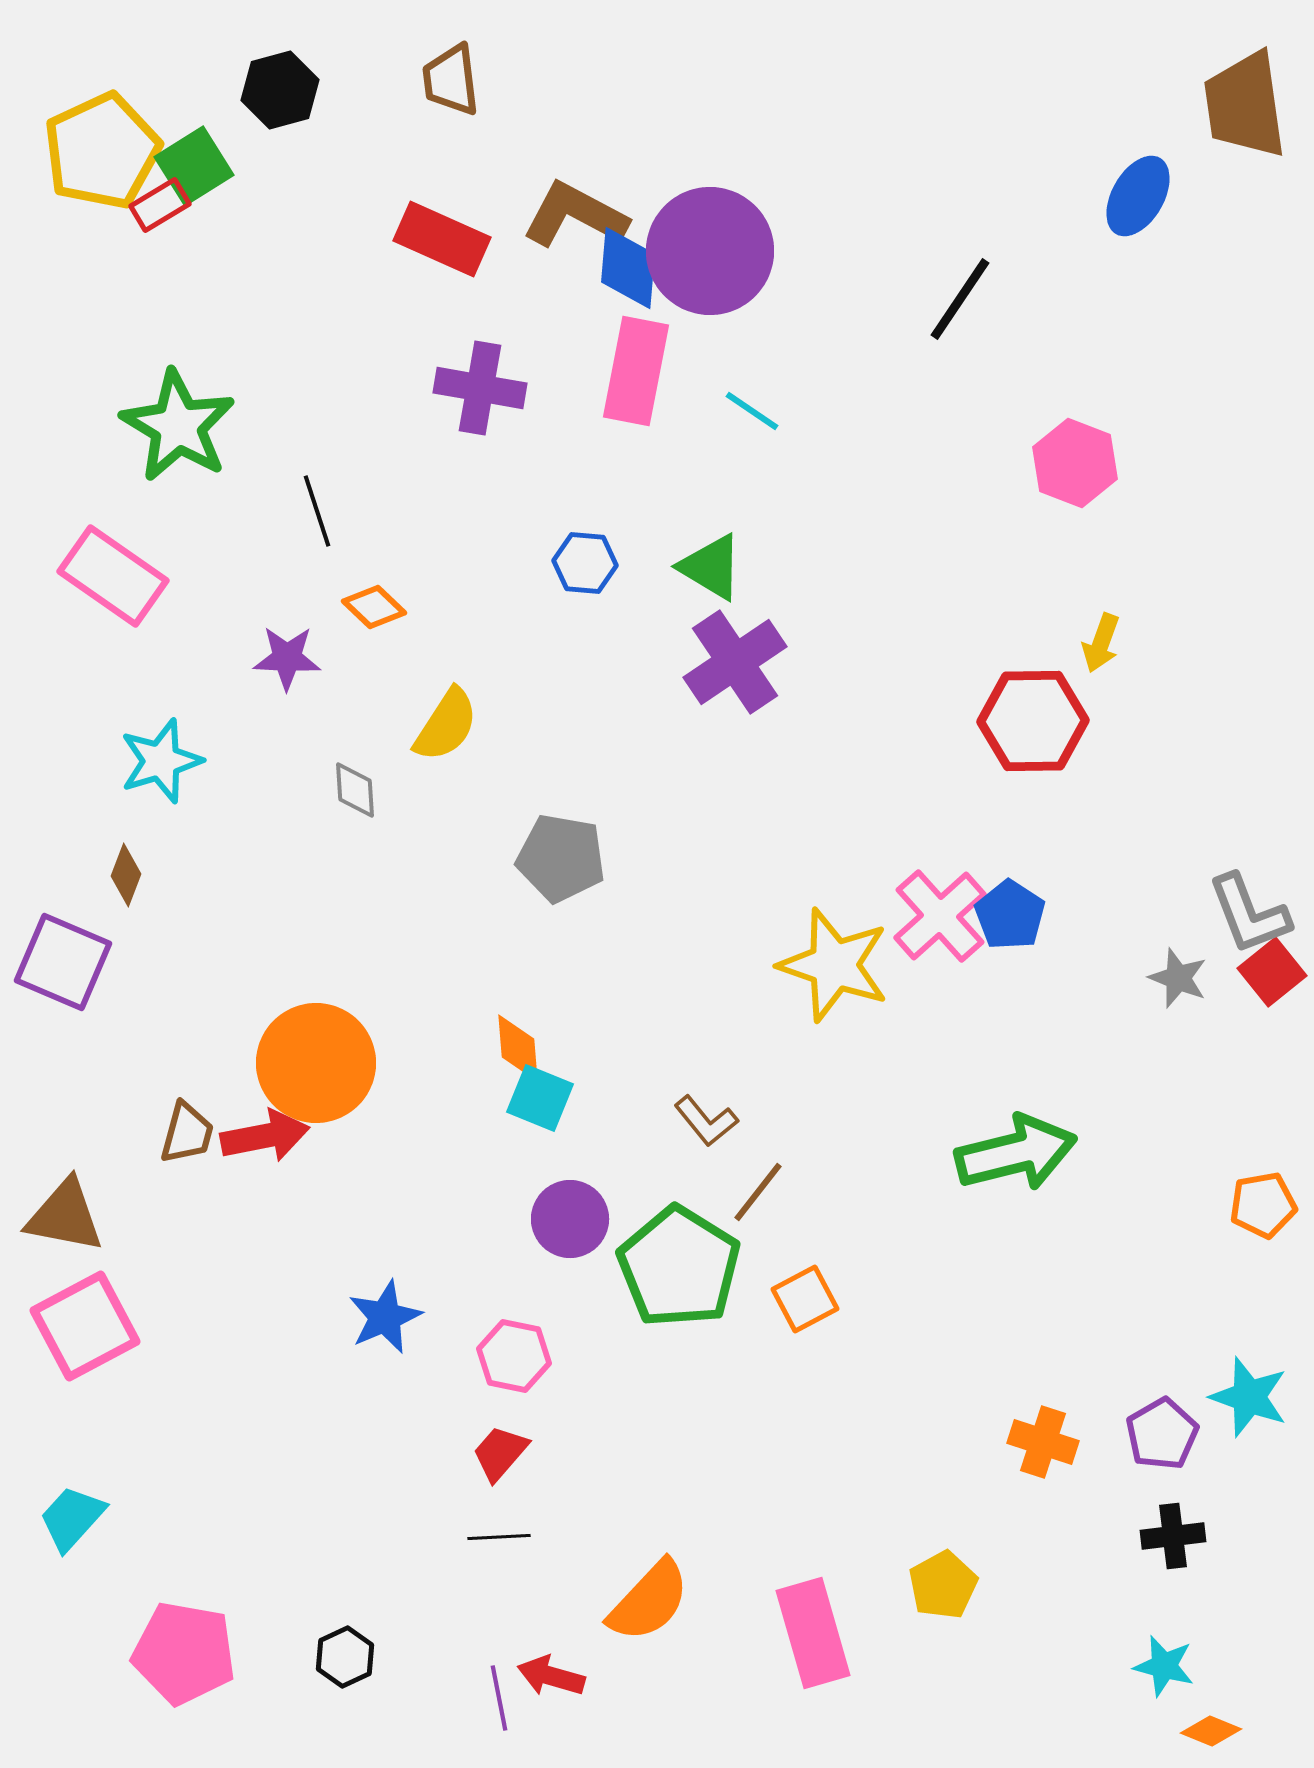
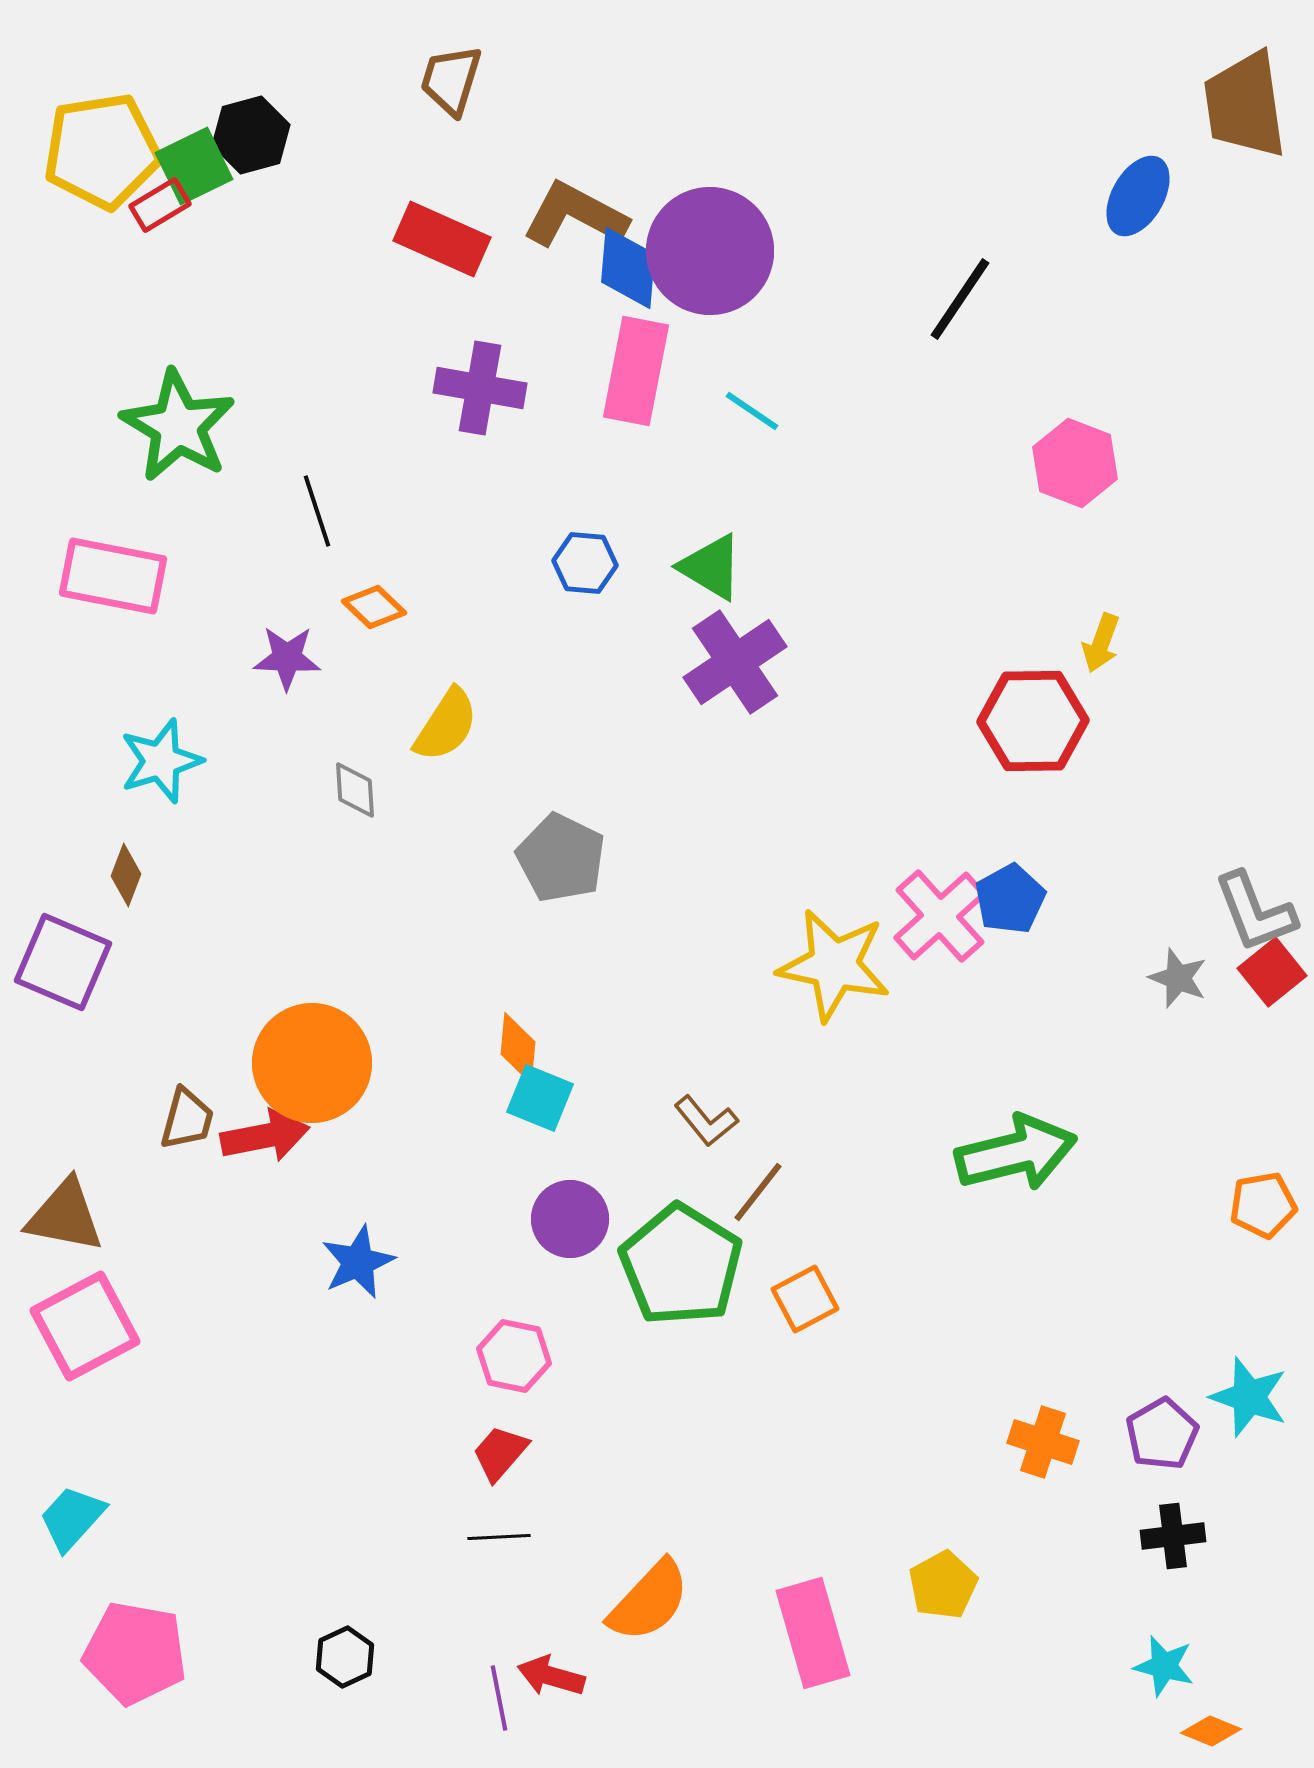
brown trapezoid at (451, 80): rotated 24 degrees clockwise
black hexagon at (280, 90): moved 29 px left, 45 px down
yellow pentagon at (102, 151): rotated 16 degrees clockwise
green square at (194, 166): rotated 6 degrees clockwise
pink rectangle at (113, 576): rotated 24 degrees counterclockwise
gray pentagon at (561, 858): rotated 16 degrees clockwise
gray L-shape at (1249, 914): moved 6 px right, 2 px up
blue pentagon at (1010, 915): moved 16 px up; rotated 10 degrees clockwise
yellow star at (834, 965): rotated 7 degrees counterclockwise
orange diamond at (518, 1048): rotated 10 degrees clockwise
orange circle at (316, 1063): moved 4 px left
brown trapezoid at (187, 1133): moved 14 px up
green pentagon at (679, 1267): moved 2 px right, 2 px up
blue star at (385, 1317): moved 27 px left, 55 px up
pink pentagon at (184, 1653): moved 49 px left
